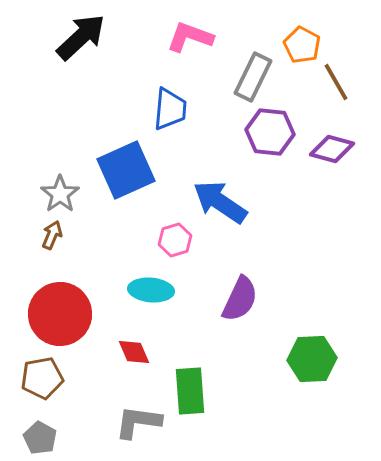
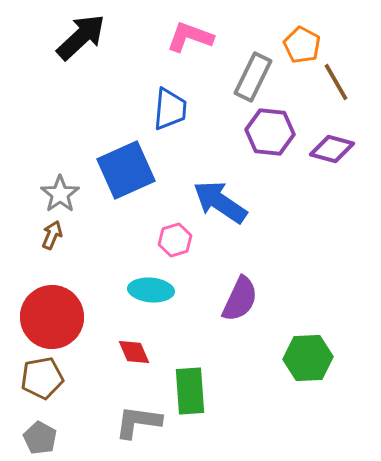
red circle: moved 8 px left, 3 px down
green hexagon: moved 4 px left, 1 px up
